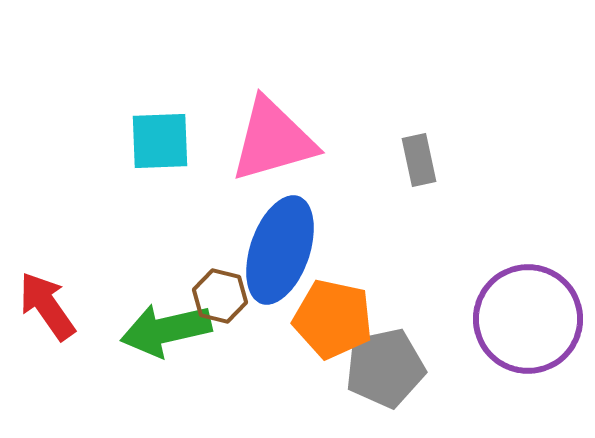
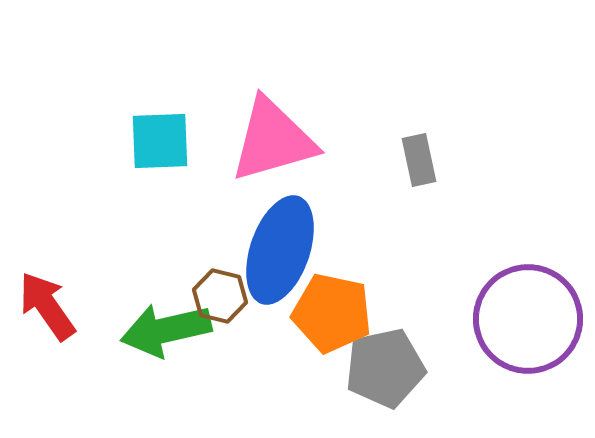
orange pentagon: moved 1 px left, 6 px up
